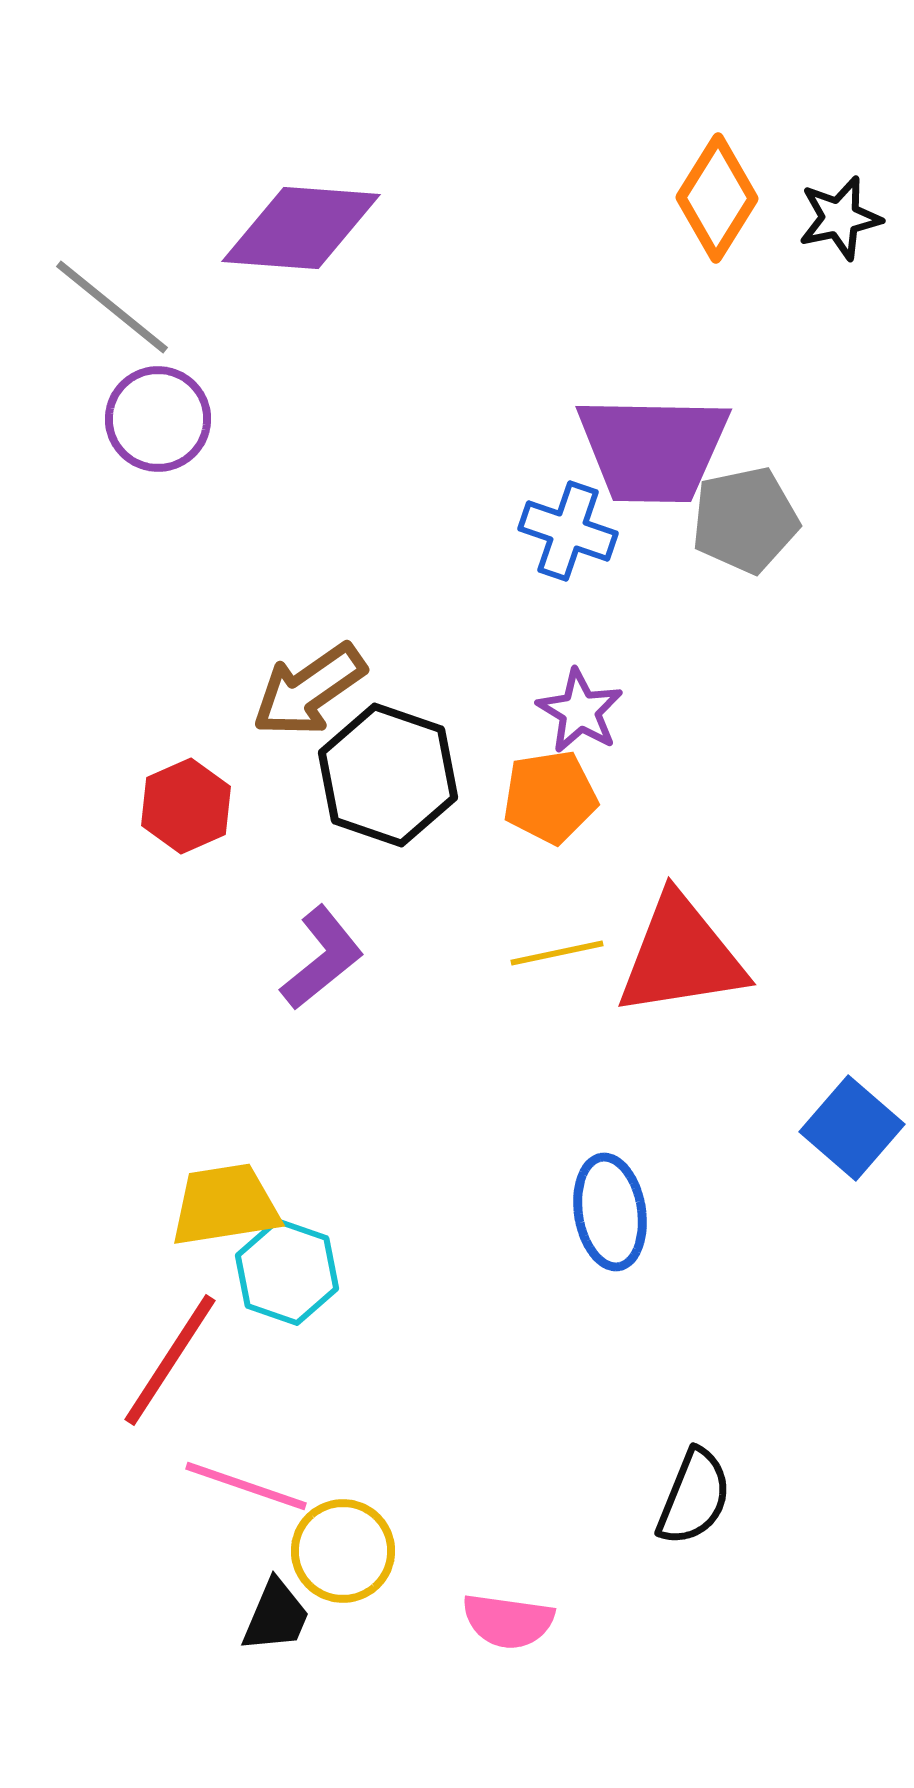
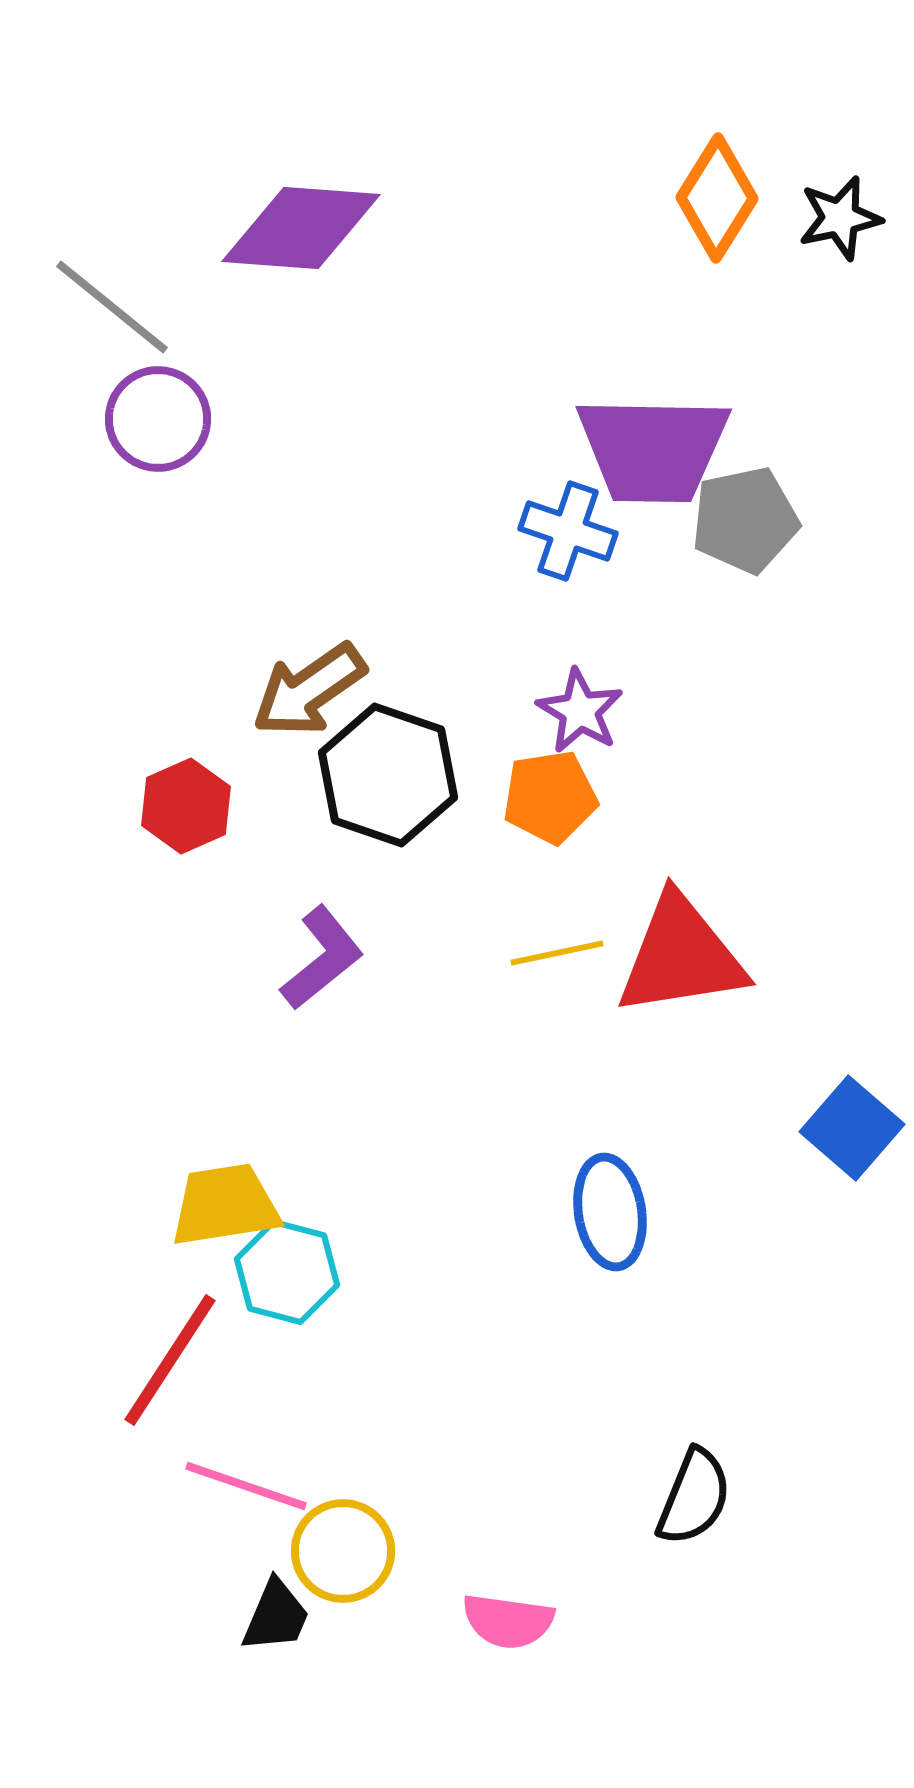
cyan hexagon: rotated 4 degrees counterclockwise
